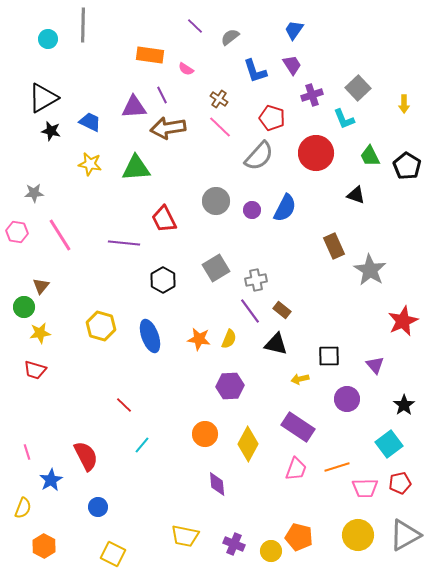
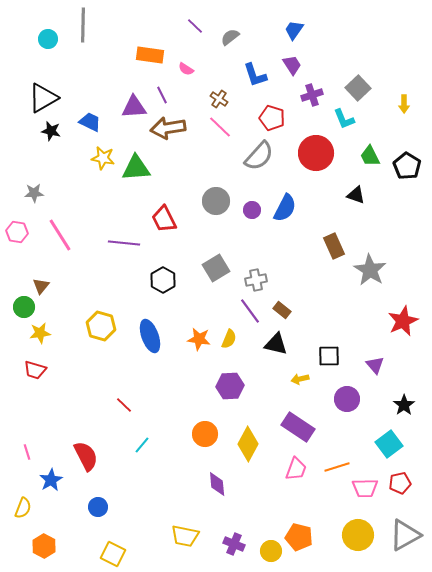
blue L-shape at (255, 71): moved 4 px down
yellow star at (90, 164): moved 13 px right, 6 px up
